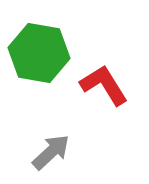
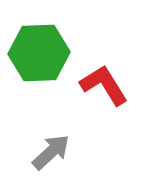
green hexagon: rotated 12 degrees counterclockwise
